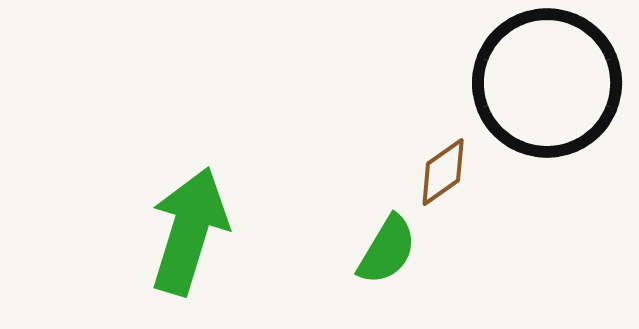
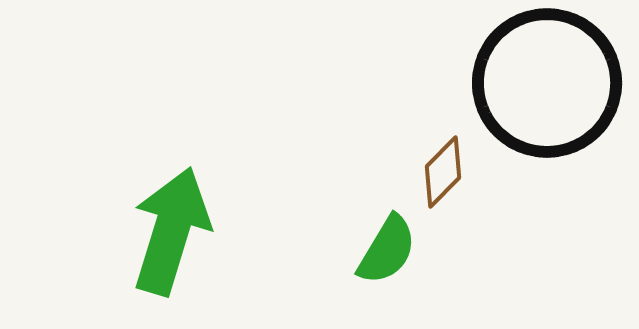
brown diamond: rotated 10 degrees counterclockwise
green arrow: moved 18 px left
